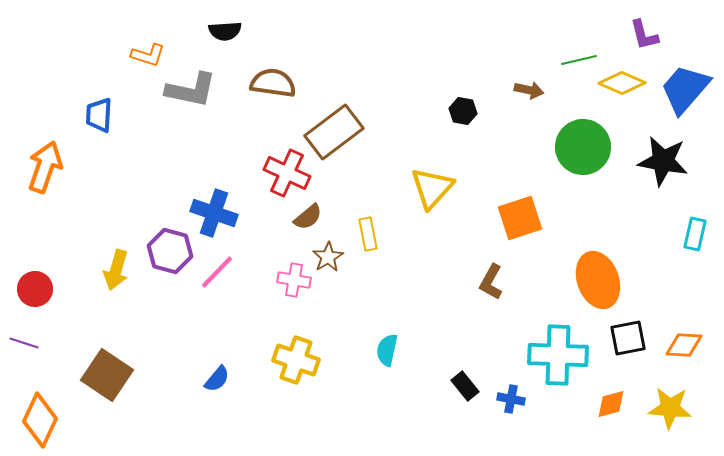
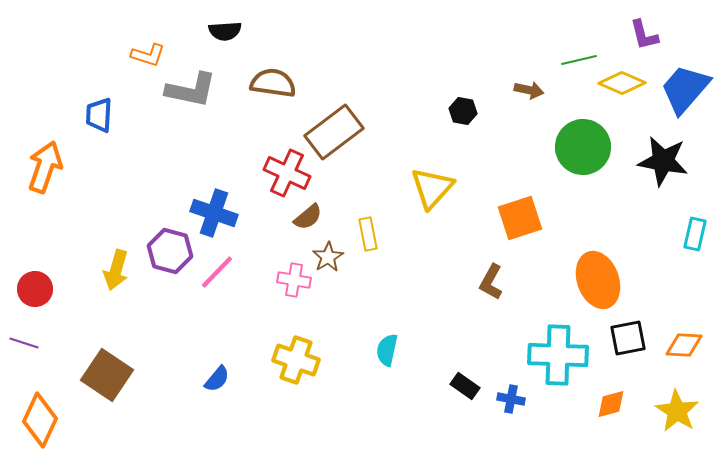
black rectangle at (465, 386): rotated 16 degrees counterclockwise
yellow star at (670, 408): moved 7 px right, 3 px down; rotated 27 degrees clockwise
